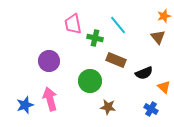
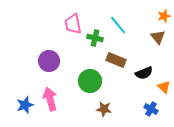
brown star: moved 4 px left, 2 px down
